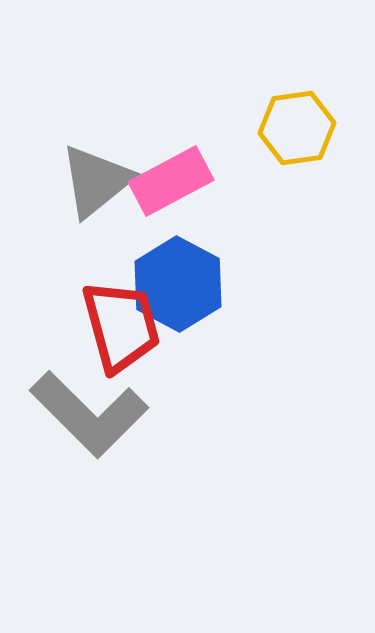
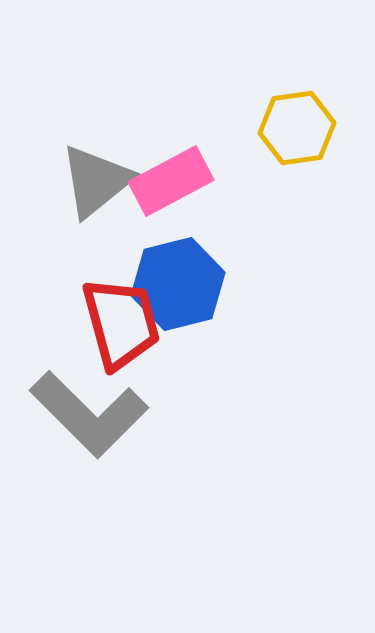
blue hexagon: rotated 18 degrees clockwise
red trapezoid: moved 3 px up
